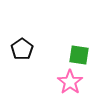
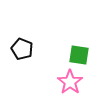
black pentagon: rotated 15 degrees counterclockwise
